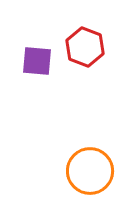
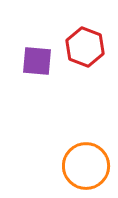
orange circle: moved 4 px left, 5 px up
